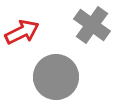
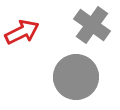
gray circle: moved 20 px right
